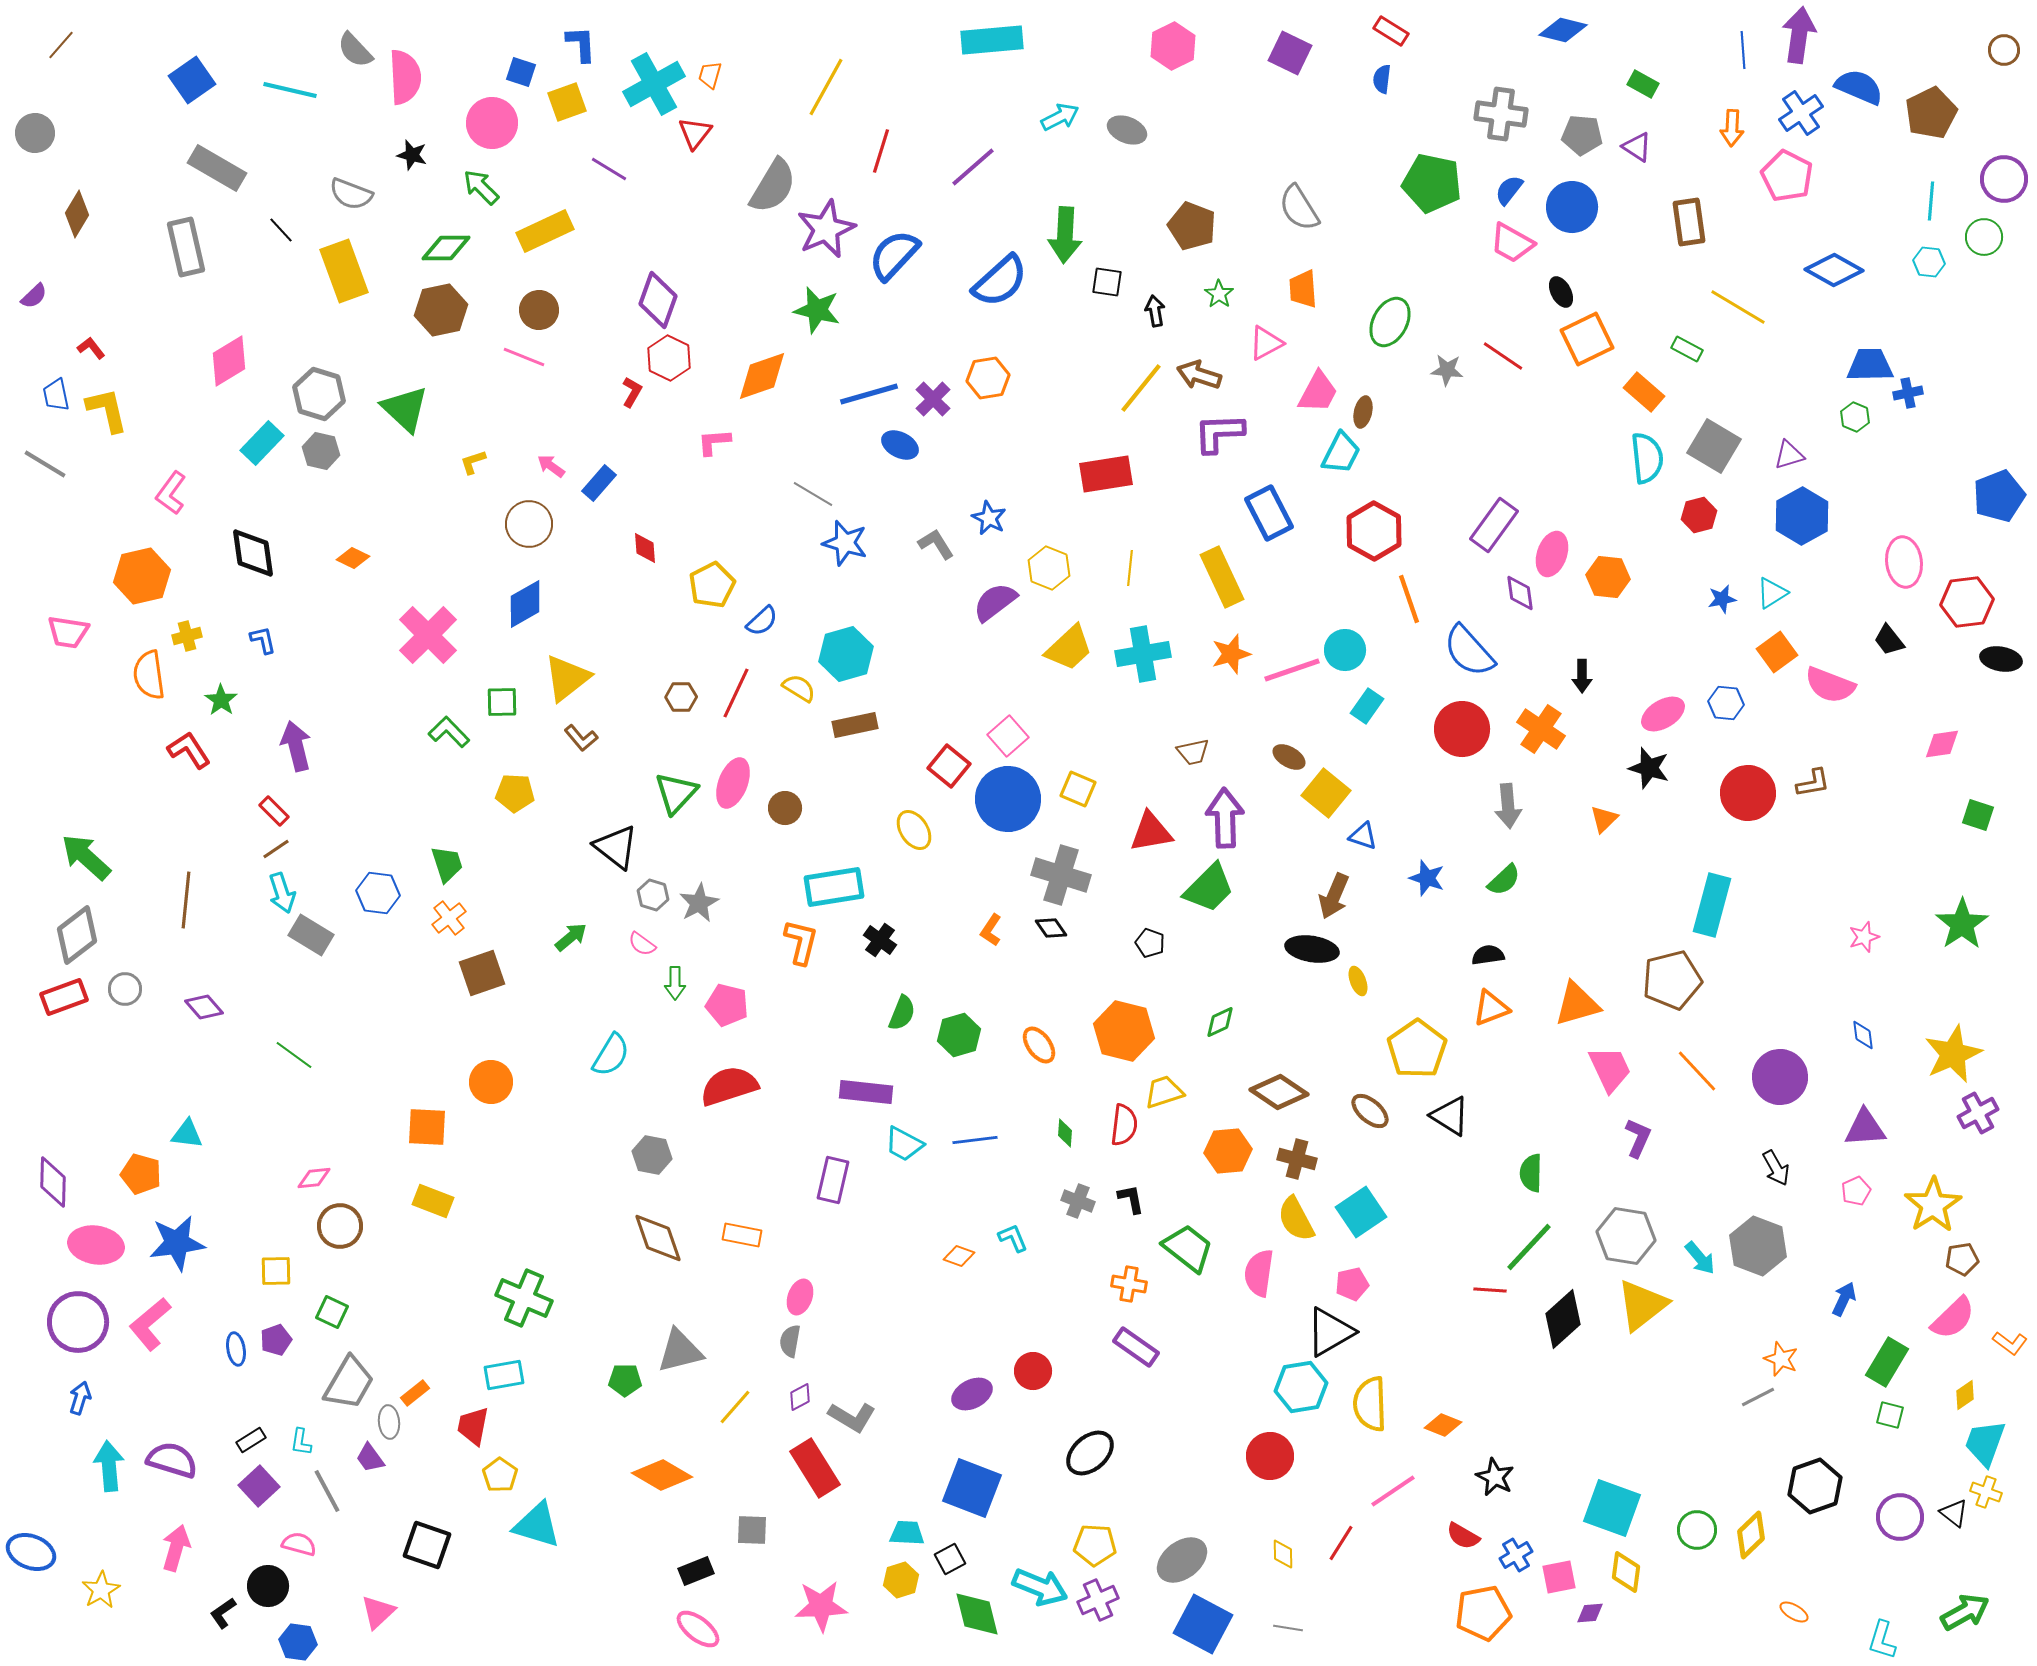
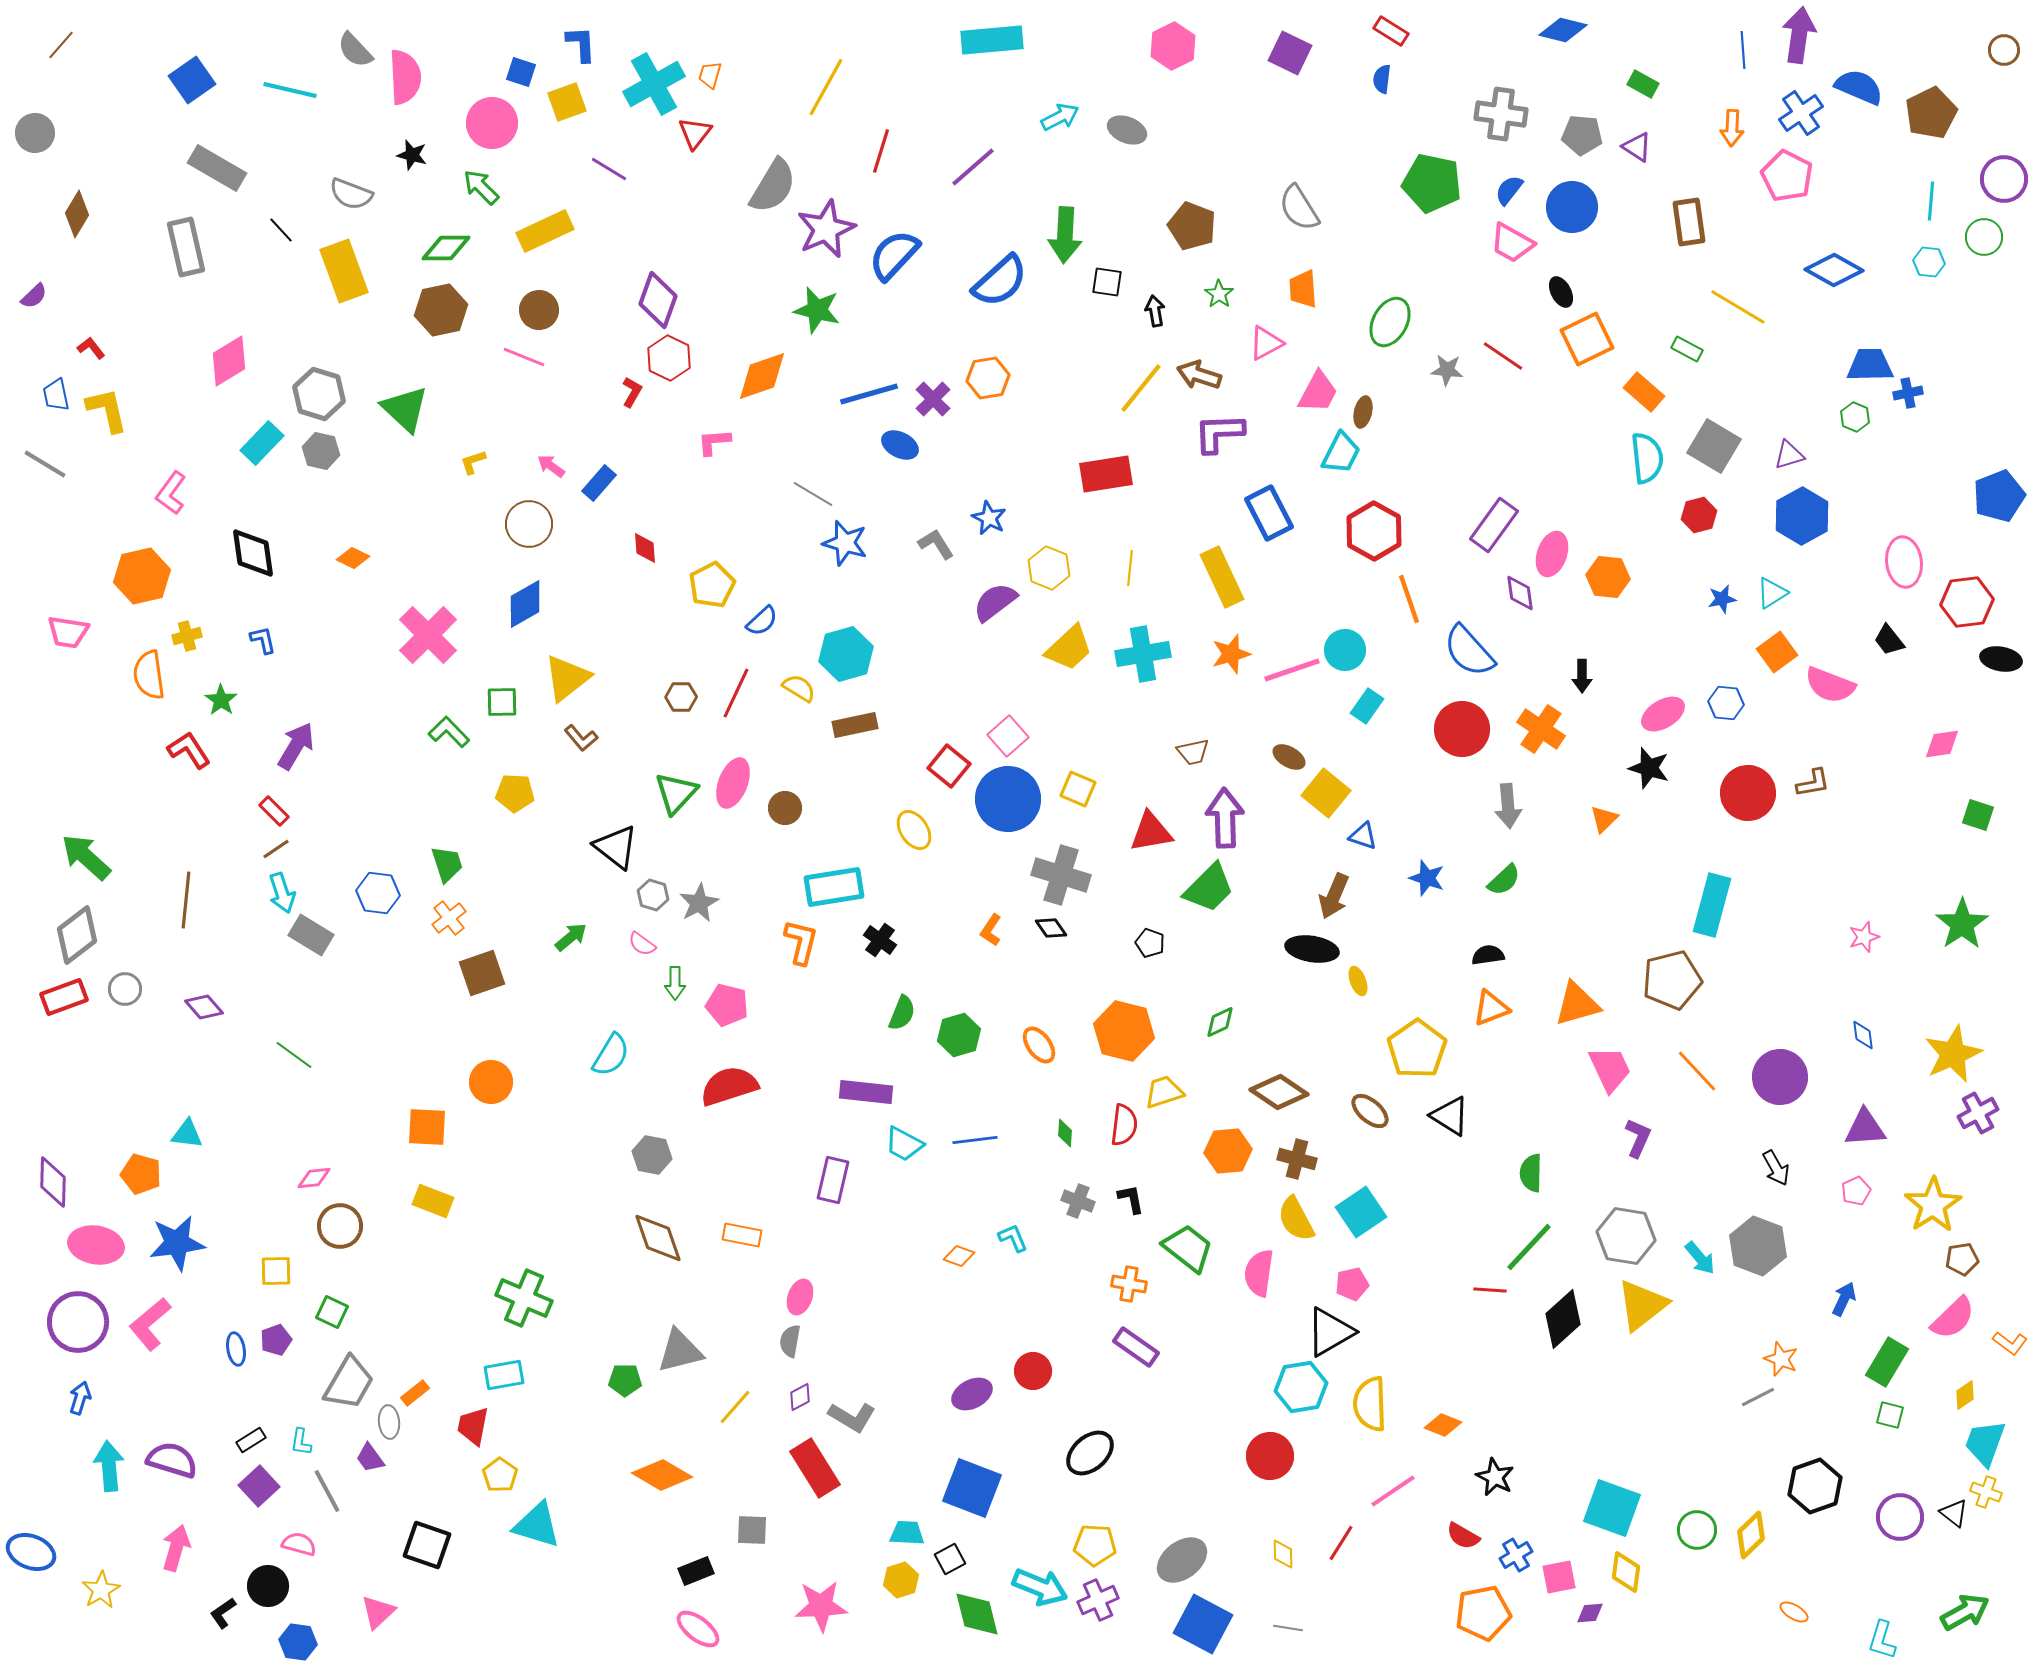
purple arrow at (296, 746): rotated 45 degrees clockwise
